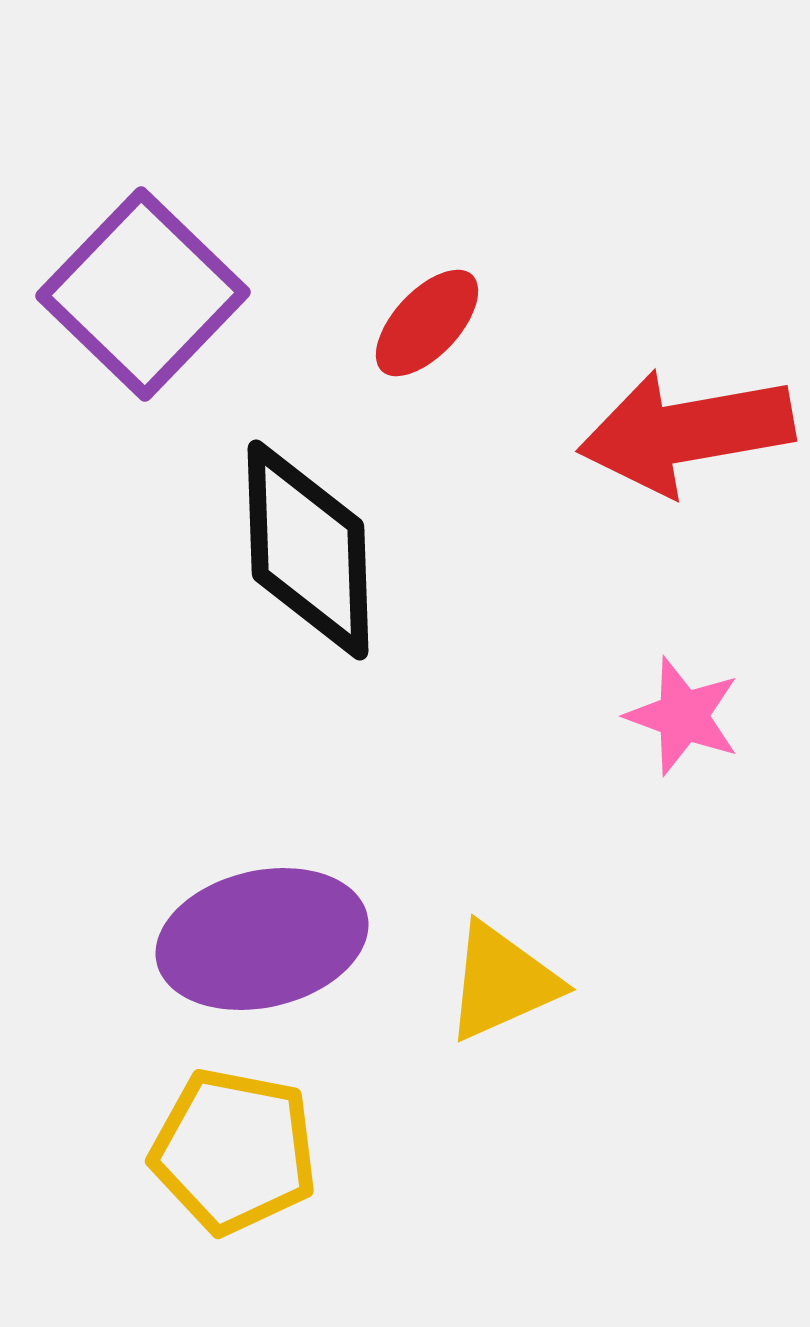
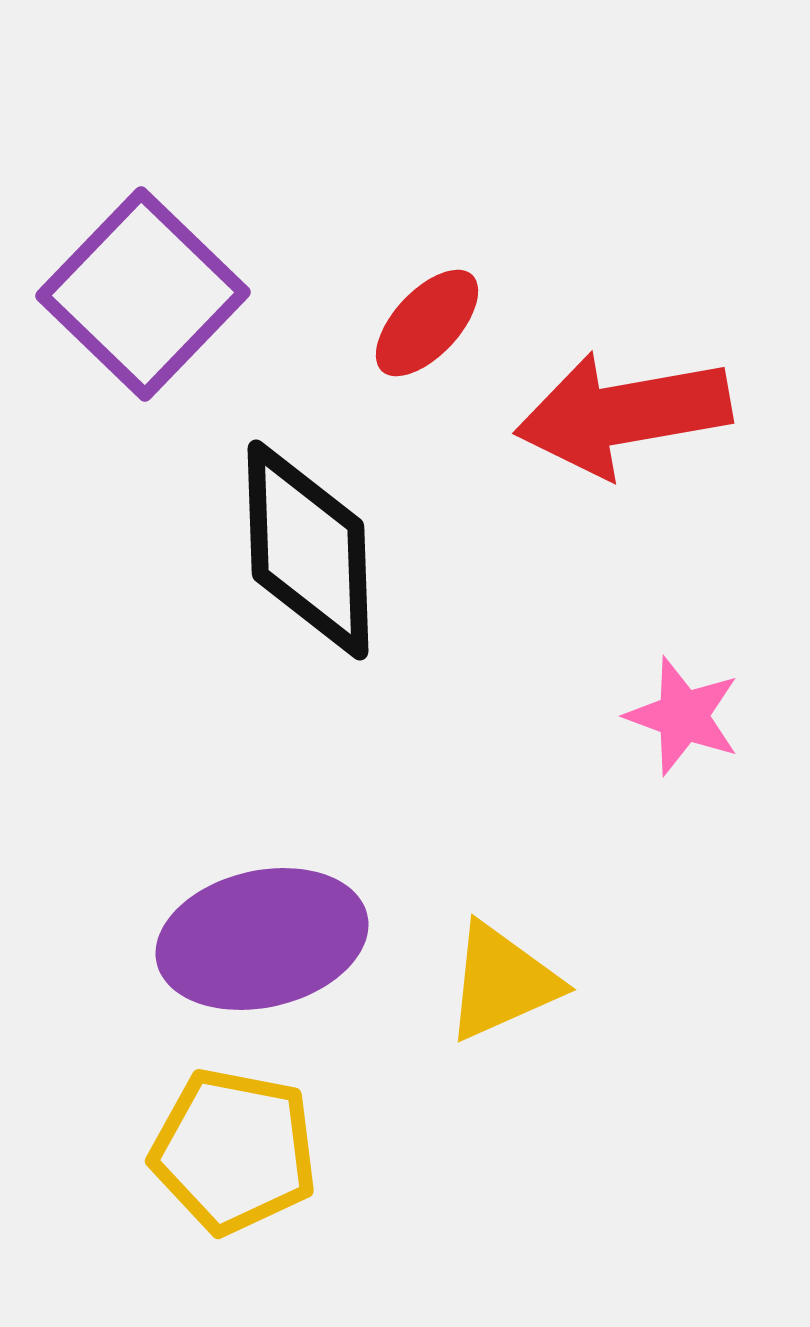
red arrow: moved 63 px left, 18 px up
